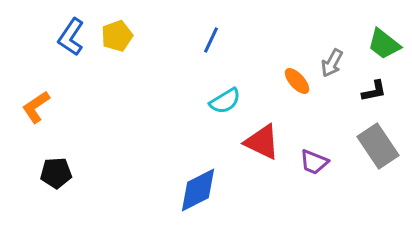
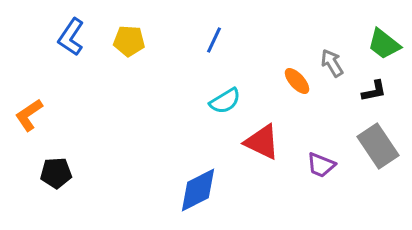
yellow pentagon: moved 12 px right, 5 px down; rotated 24 degrees clockwise
blue line: moved 3 px right
gray arrow: rotated 120 degrees clockwise
orange L-shape: moved 7 px left, 8 px down
purple trapezoid: moved 7 px right, 3 px down
